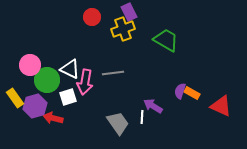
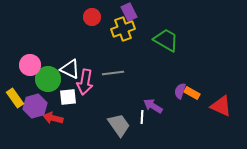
green circle: moved 1 px right, 1 px up
white square: rotated 12 degrees clockwise
gray trapezoid: moved 1 px right, 2 px down
